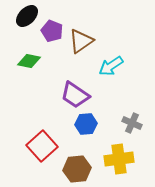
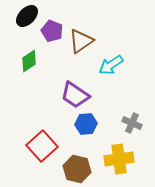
green diamond: rotated 45 degrees counterclockwise
cyan arrow: moved 1 px up
brown hexagon: rotated 20 degrees clockwise
